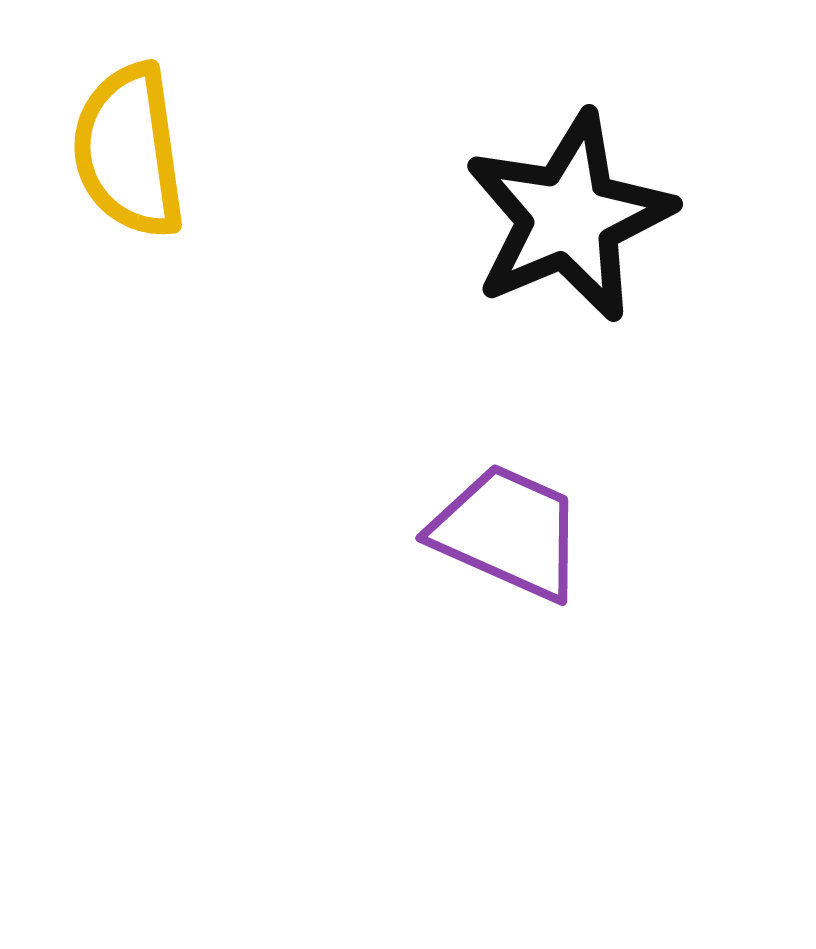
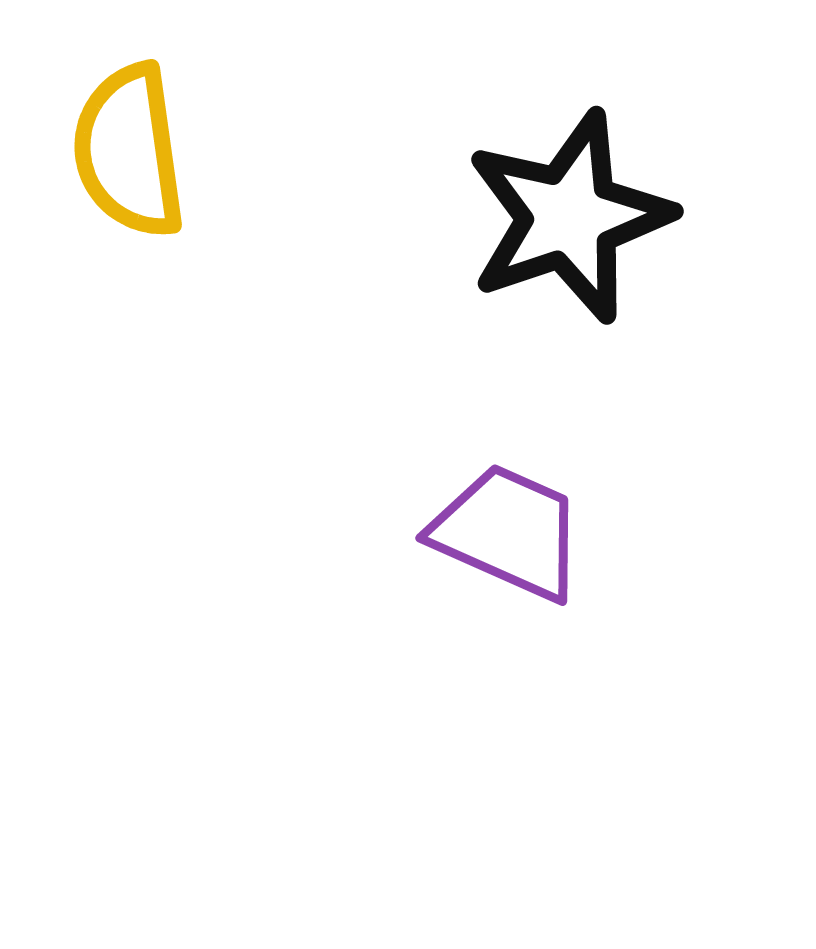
black star: rotated 4 degrees clockwise
